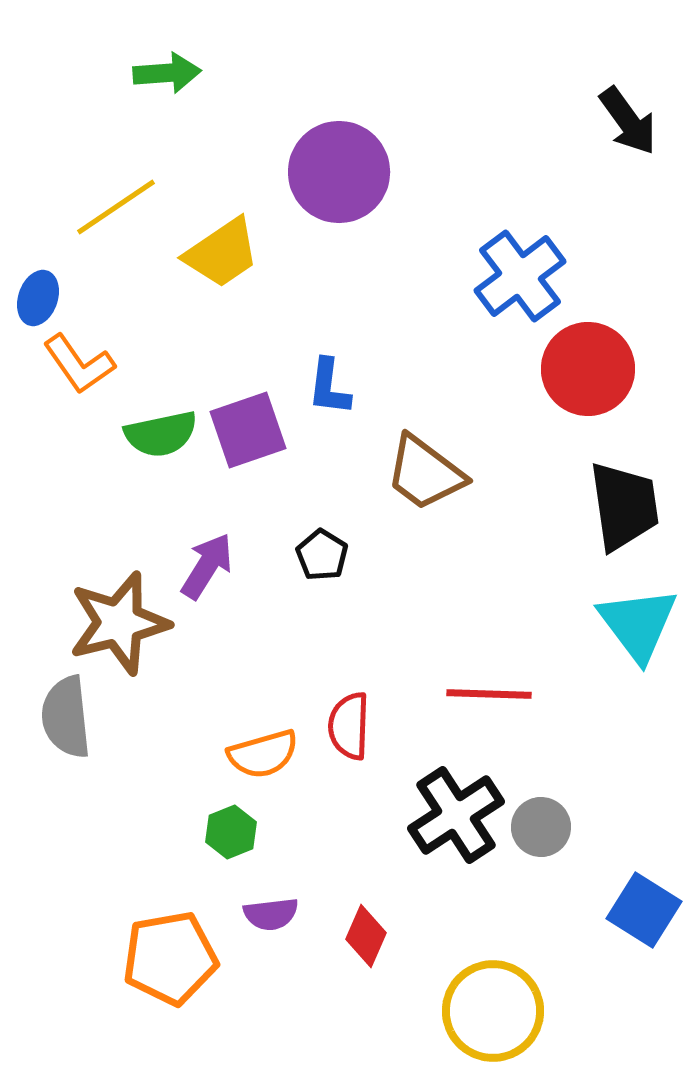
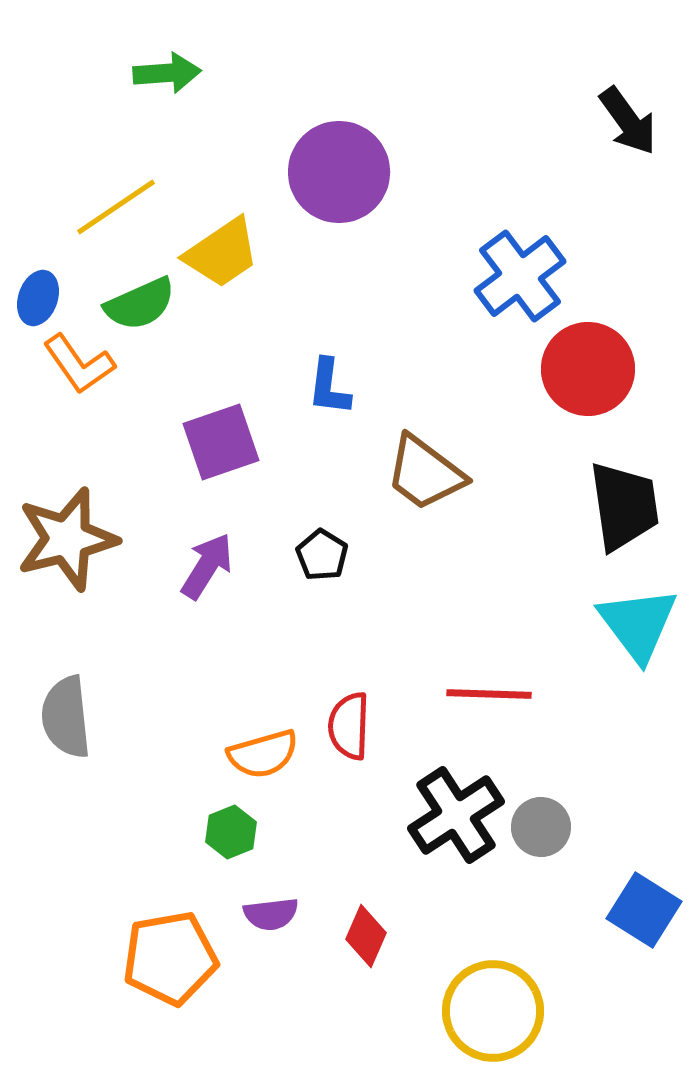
purple square: moved 27 px left, 12 px down
green semicircle: moved 21 px left, 130 px up; rotated 12 degrees counterclockwise
brown star: moved 52 px left, 84 px up
